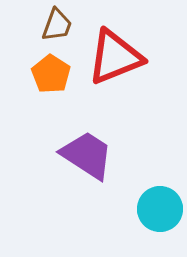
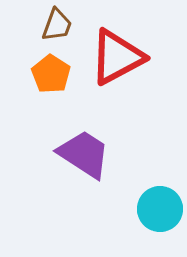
red triangle: moved 2 px right; rotated 6 degrees counterclockwise
purple trapezoid: moved 3 px left, 1 px up
